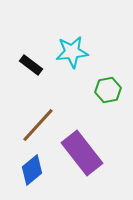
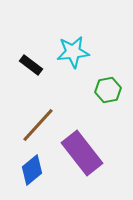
cyan star: moved 1 px right
